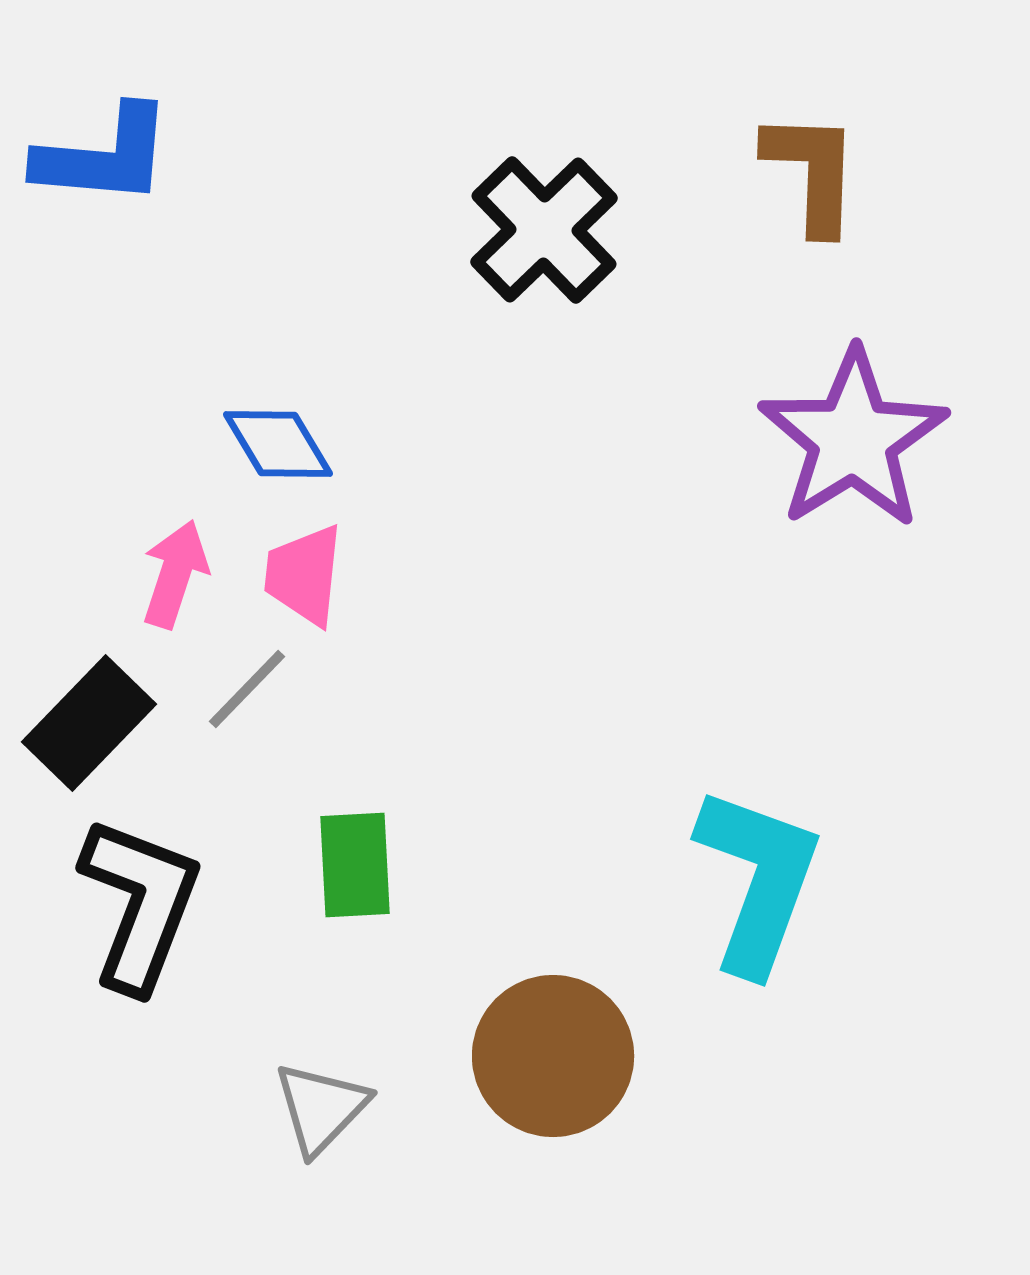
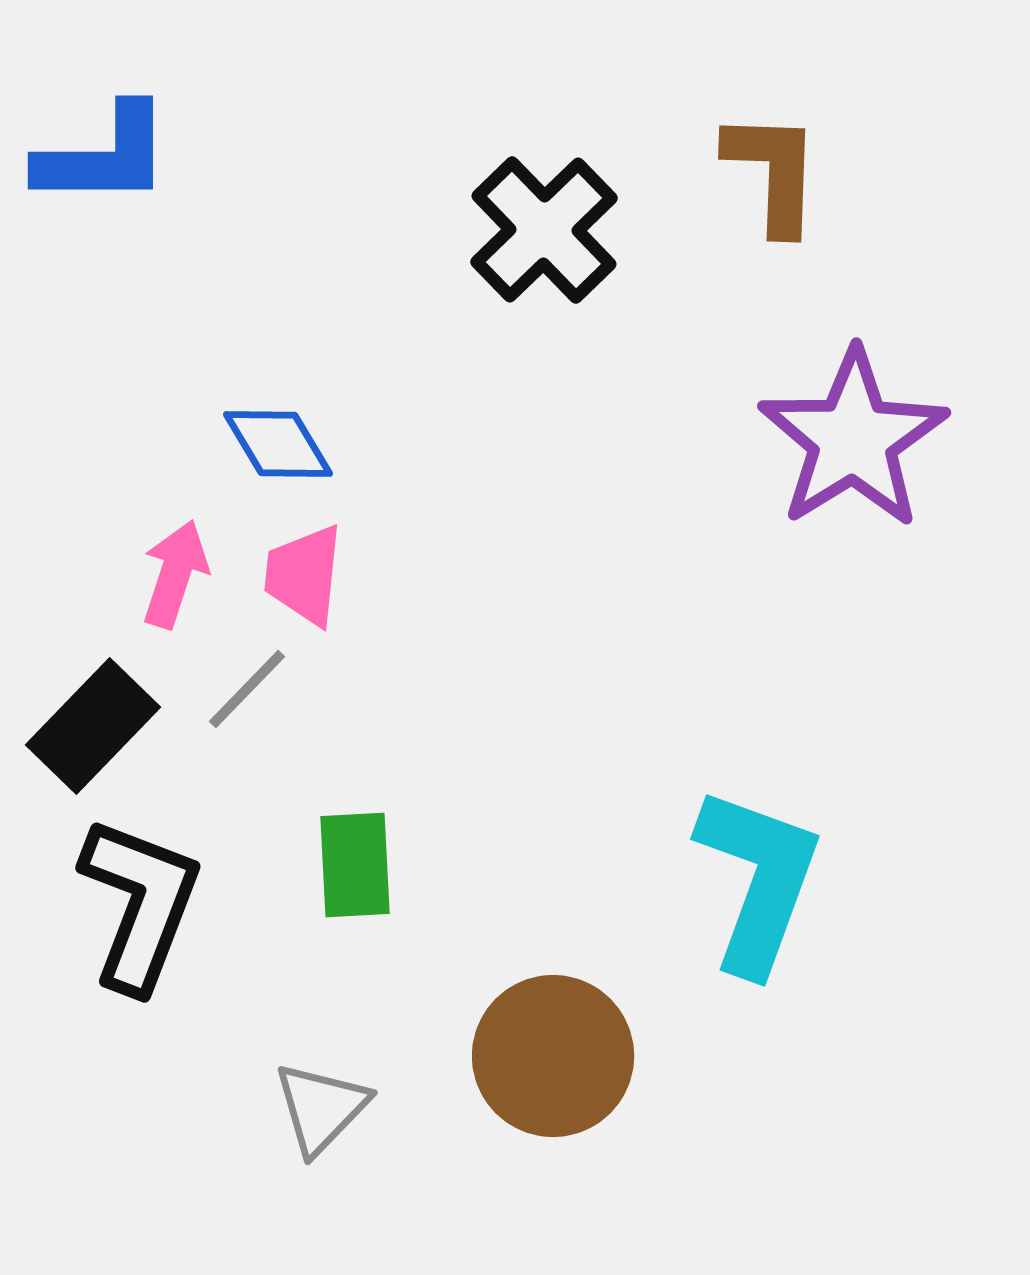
blue L-shape: rotated 5 degrees counterclockwise
brown L-shape: moved 39 px left
black rectangle: moved 4 px right, 3 px down
